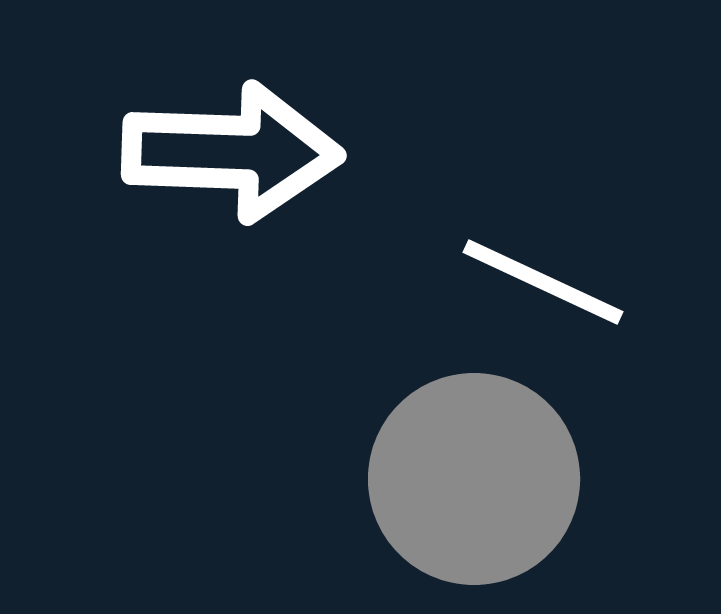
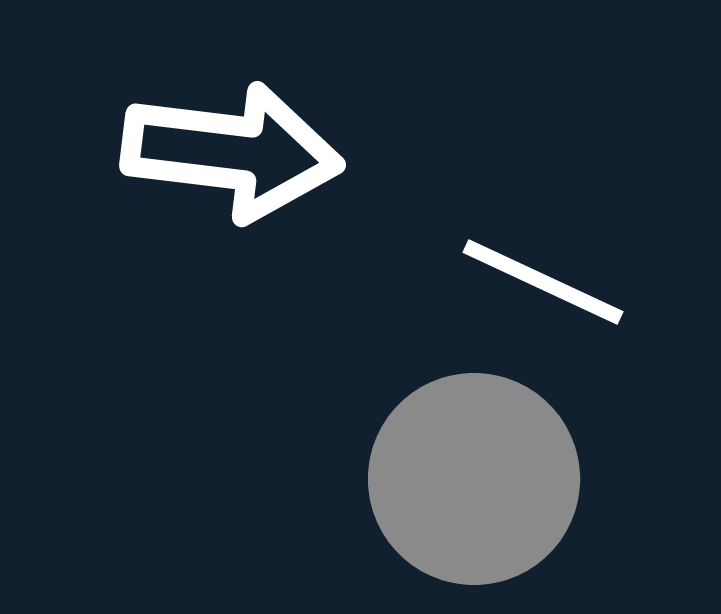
white arrow: rotated 5 degrees clockwise
